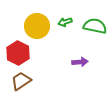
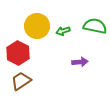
green arrow: moved 2 px left, 9 px down
